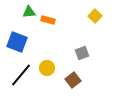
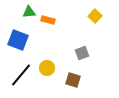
blue square: moved 1 px right, 2 px up
brown square: rotated 35 degrees counterclockwise
